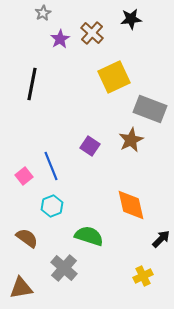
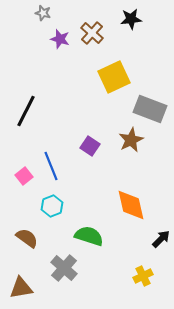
gray star: rotated 28 degrees counterclockwise
purple star: rotated 24 degrees counterclockwise
black line: moved 6 px left, 27 px down; rotated 16 degrees clockwise
